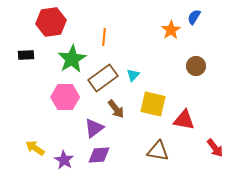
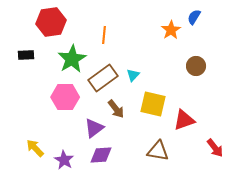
orange line: moved 2 px up
red triangle: rotated 30 degrees counterclockwise
yellow arrow: rotated 12 degrees clockwise
purple diamond: moved 2 px right
